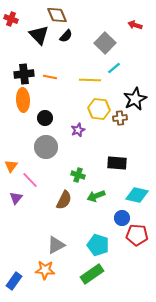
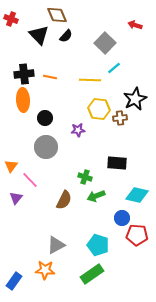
purple star: rotated 16 degrees clockwise
green cross: moved 7 px right, 2 px down
